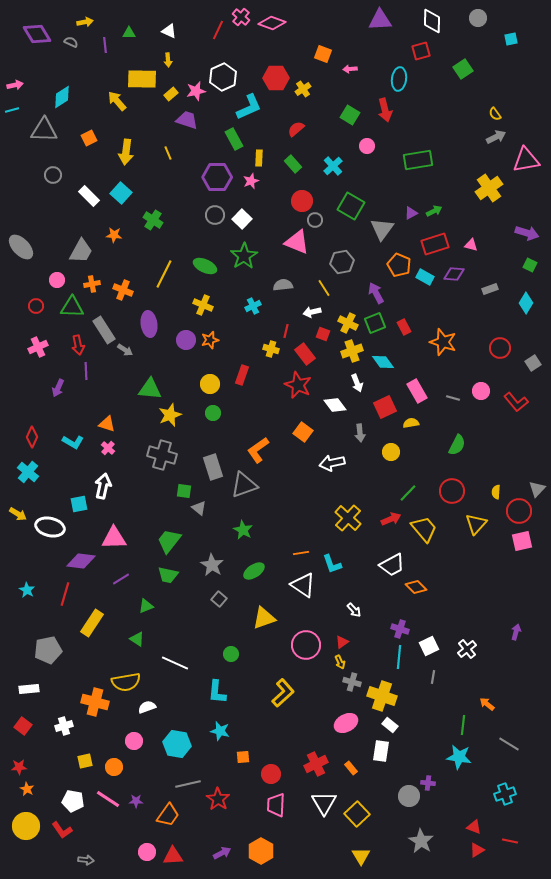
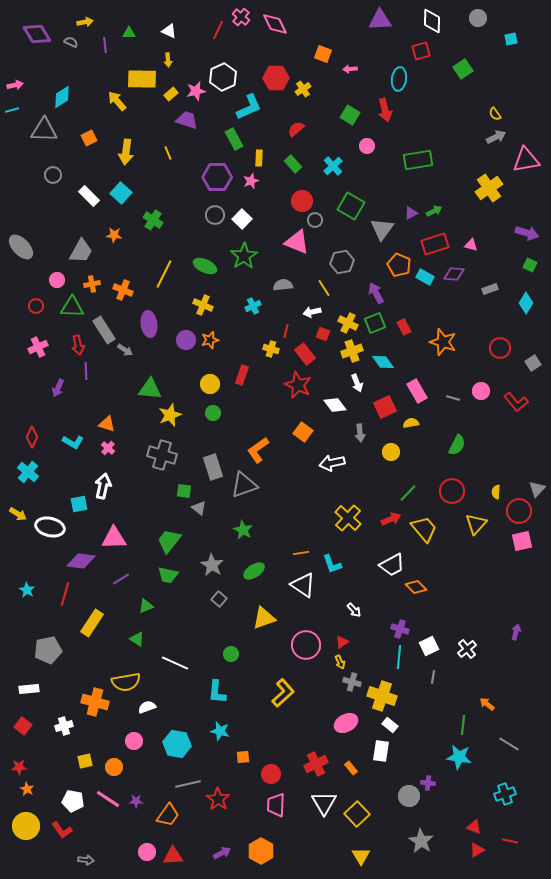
pink diamond at (272, 23): moved 3 px right, 1 px down; rotated 44 degrees clockwise
